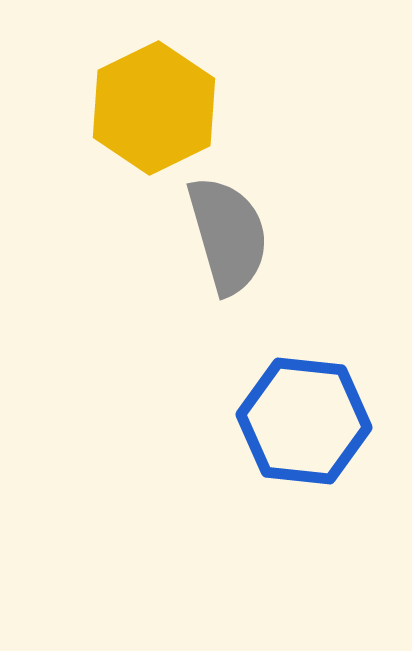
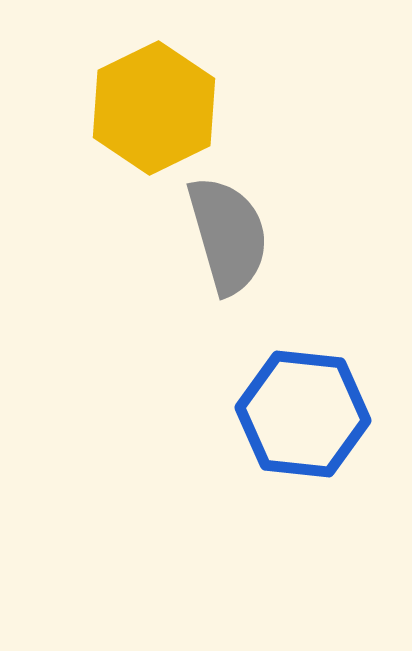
blue hexagon: moved 1 px left, 7 px up
